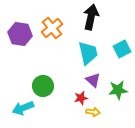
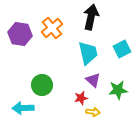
green circle: moved 1 px left, 1 px up
cyan arrow: rotated 20 degrees clockwise
